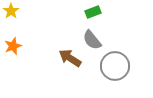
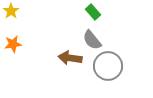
green rectangle: rotated 70 degrees clockwise
orange star: moved 2 px up; rotated 12 degrees clockwise
brown arrow: rotated 25 degrees counterclockwise
gray circle: moved 7 px left
